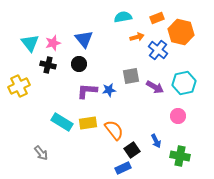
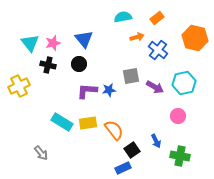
orange rectangle: rotated 16 degrees counterclockwise
orange hexagon: moved 14 px right, 6 px down
